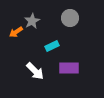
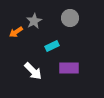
gray star: moved 2 px right
white arrow: moved 2 px left
